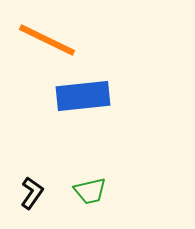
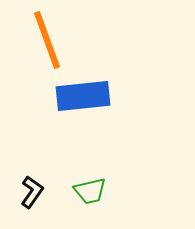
orange line: rotated 44 degrees clockwise
black L-shape: moved 1 px up
